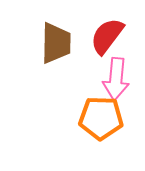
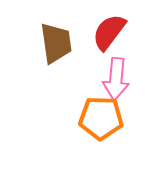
red semicircle: moved 2 px right, 4 px up
brown trapezoid: rotated 9 degrees counterclockwise
